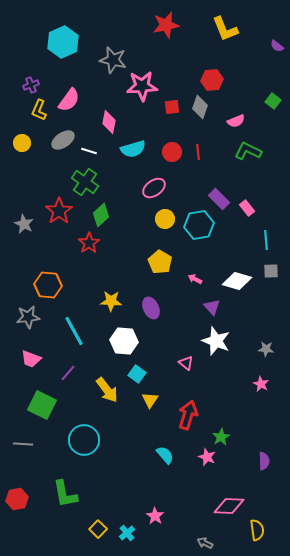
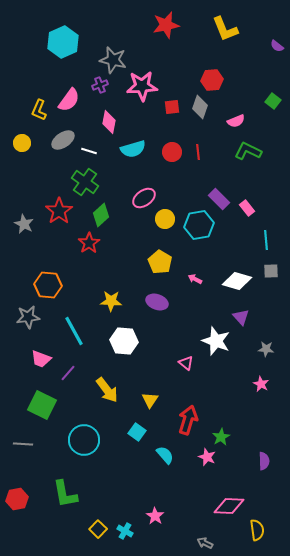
purple cross at (31, 85): moved 69 px right
pink ellipse at (154, 188): moved 10 px left, 10 px down
purple triangle at (212, 307): moved 29 px right, 10 px down
purple ellipse at (151, 308): moved 6 px right, 6 px up; rotated 45 degrees counterclockwise
pink trapezoid at (31, 359): moved 10 px right
cyan square at (137, 374): moved 58 px down
red arrow at (188, 415): moved 5 px down
cyan cross at (127, 533): moved 2 px left, 2 px up; rotated 21 degrees counterclockwise
